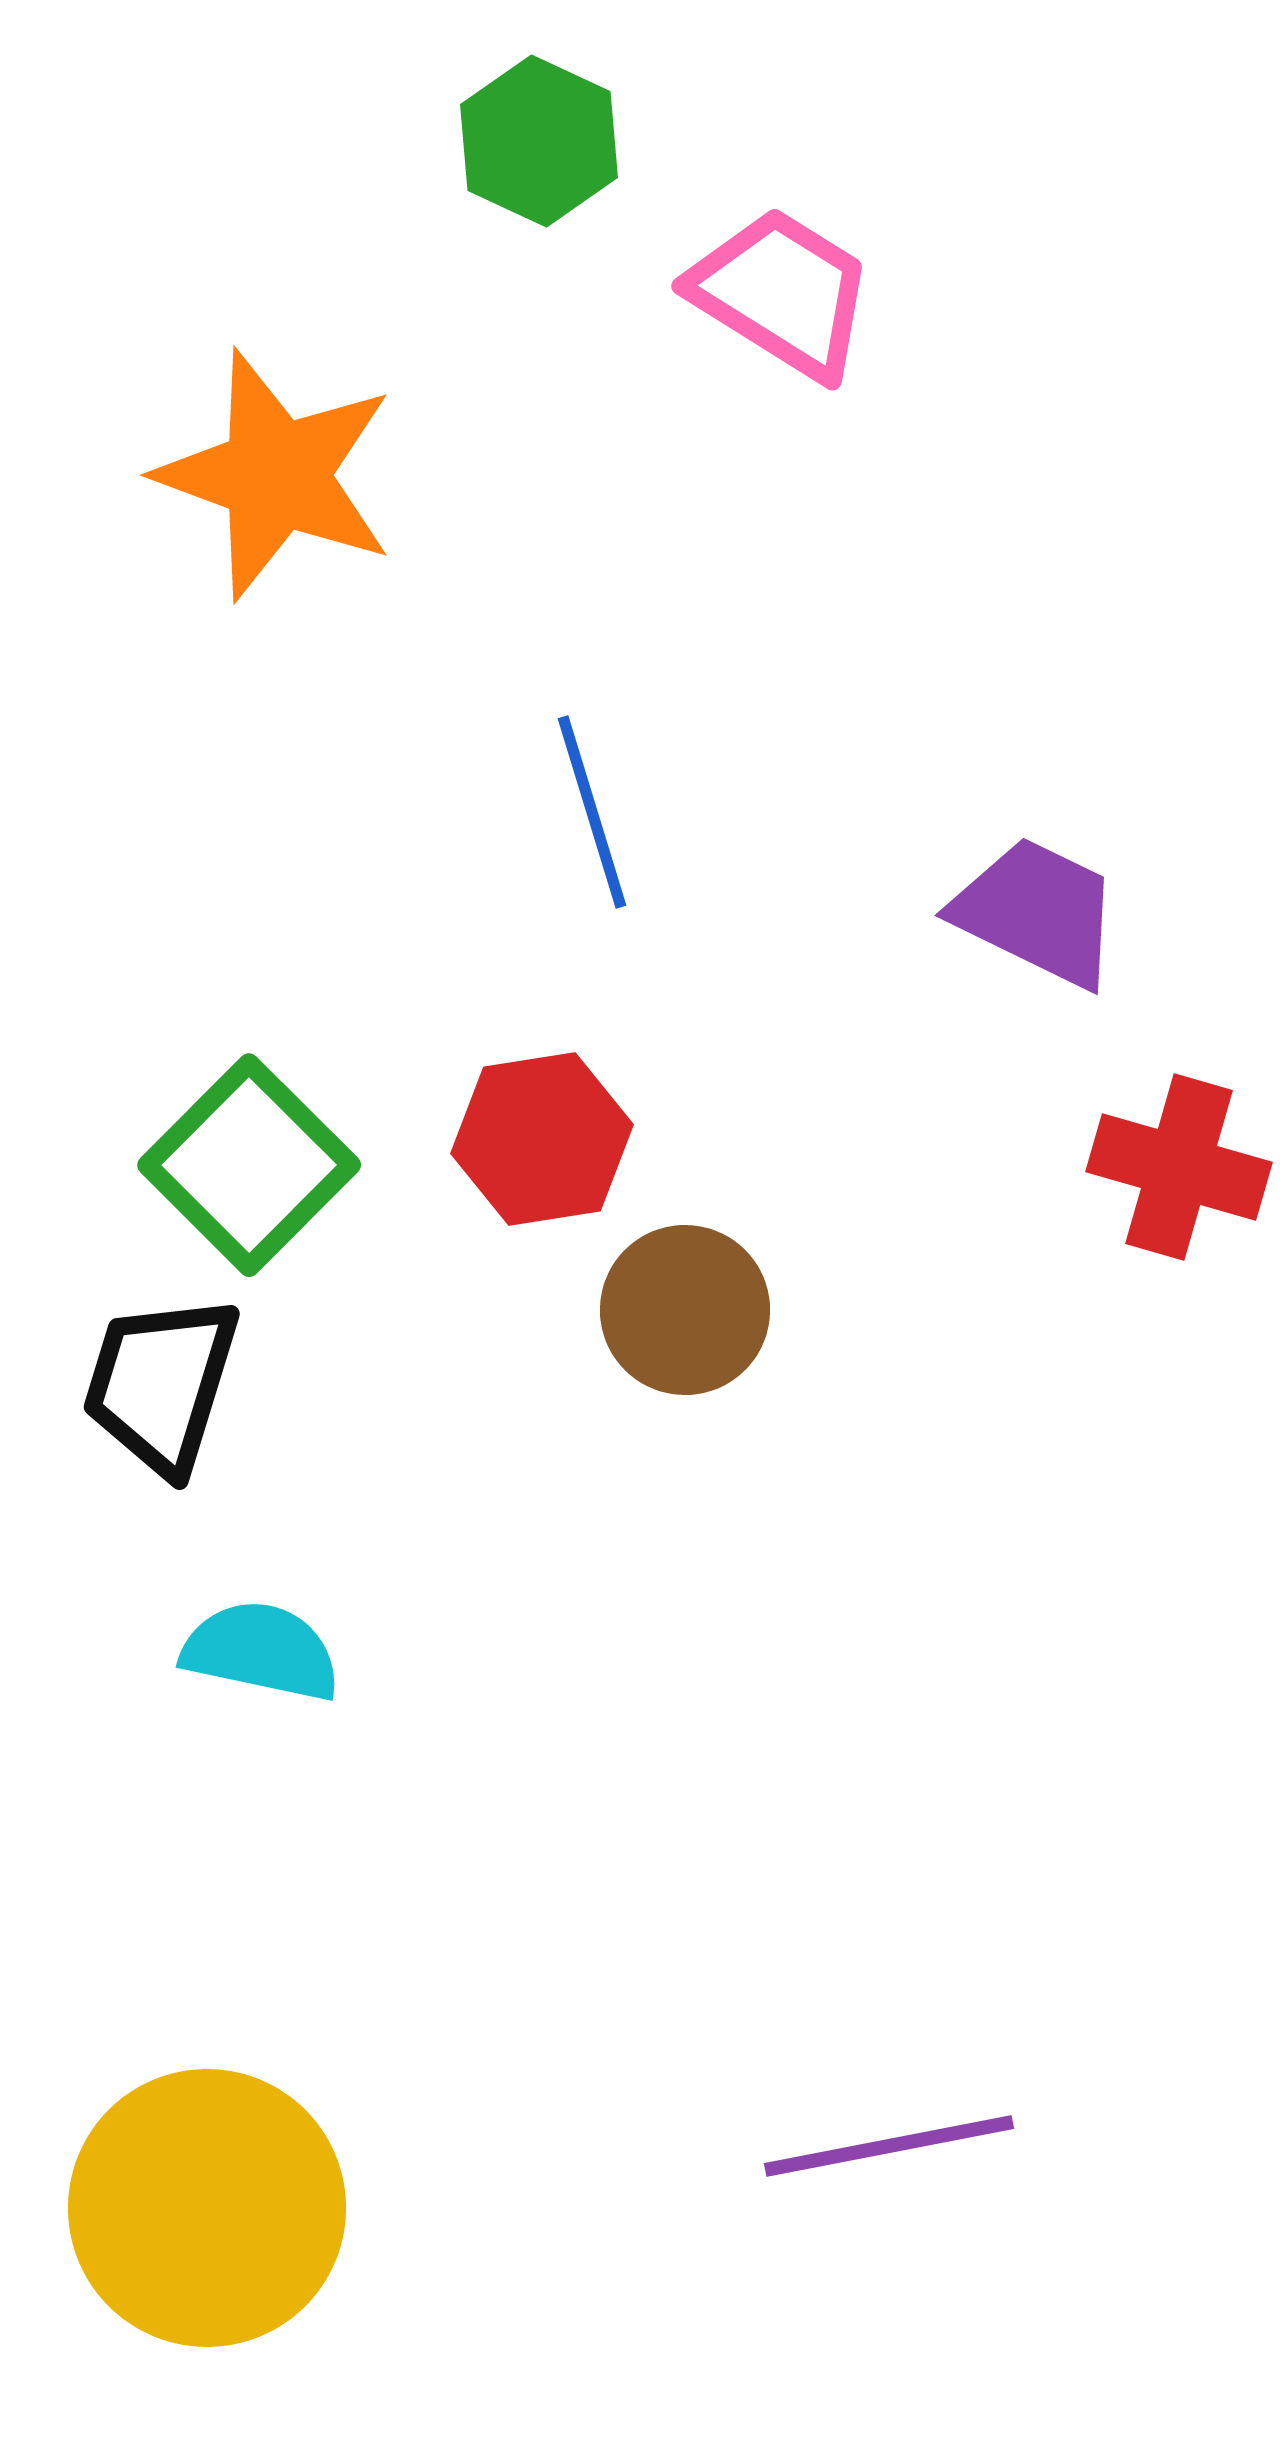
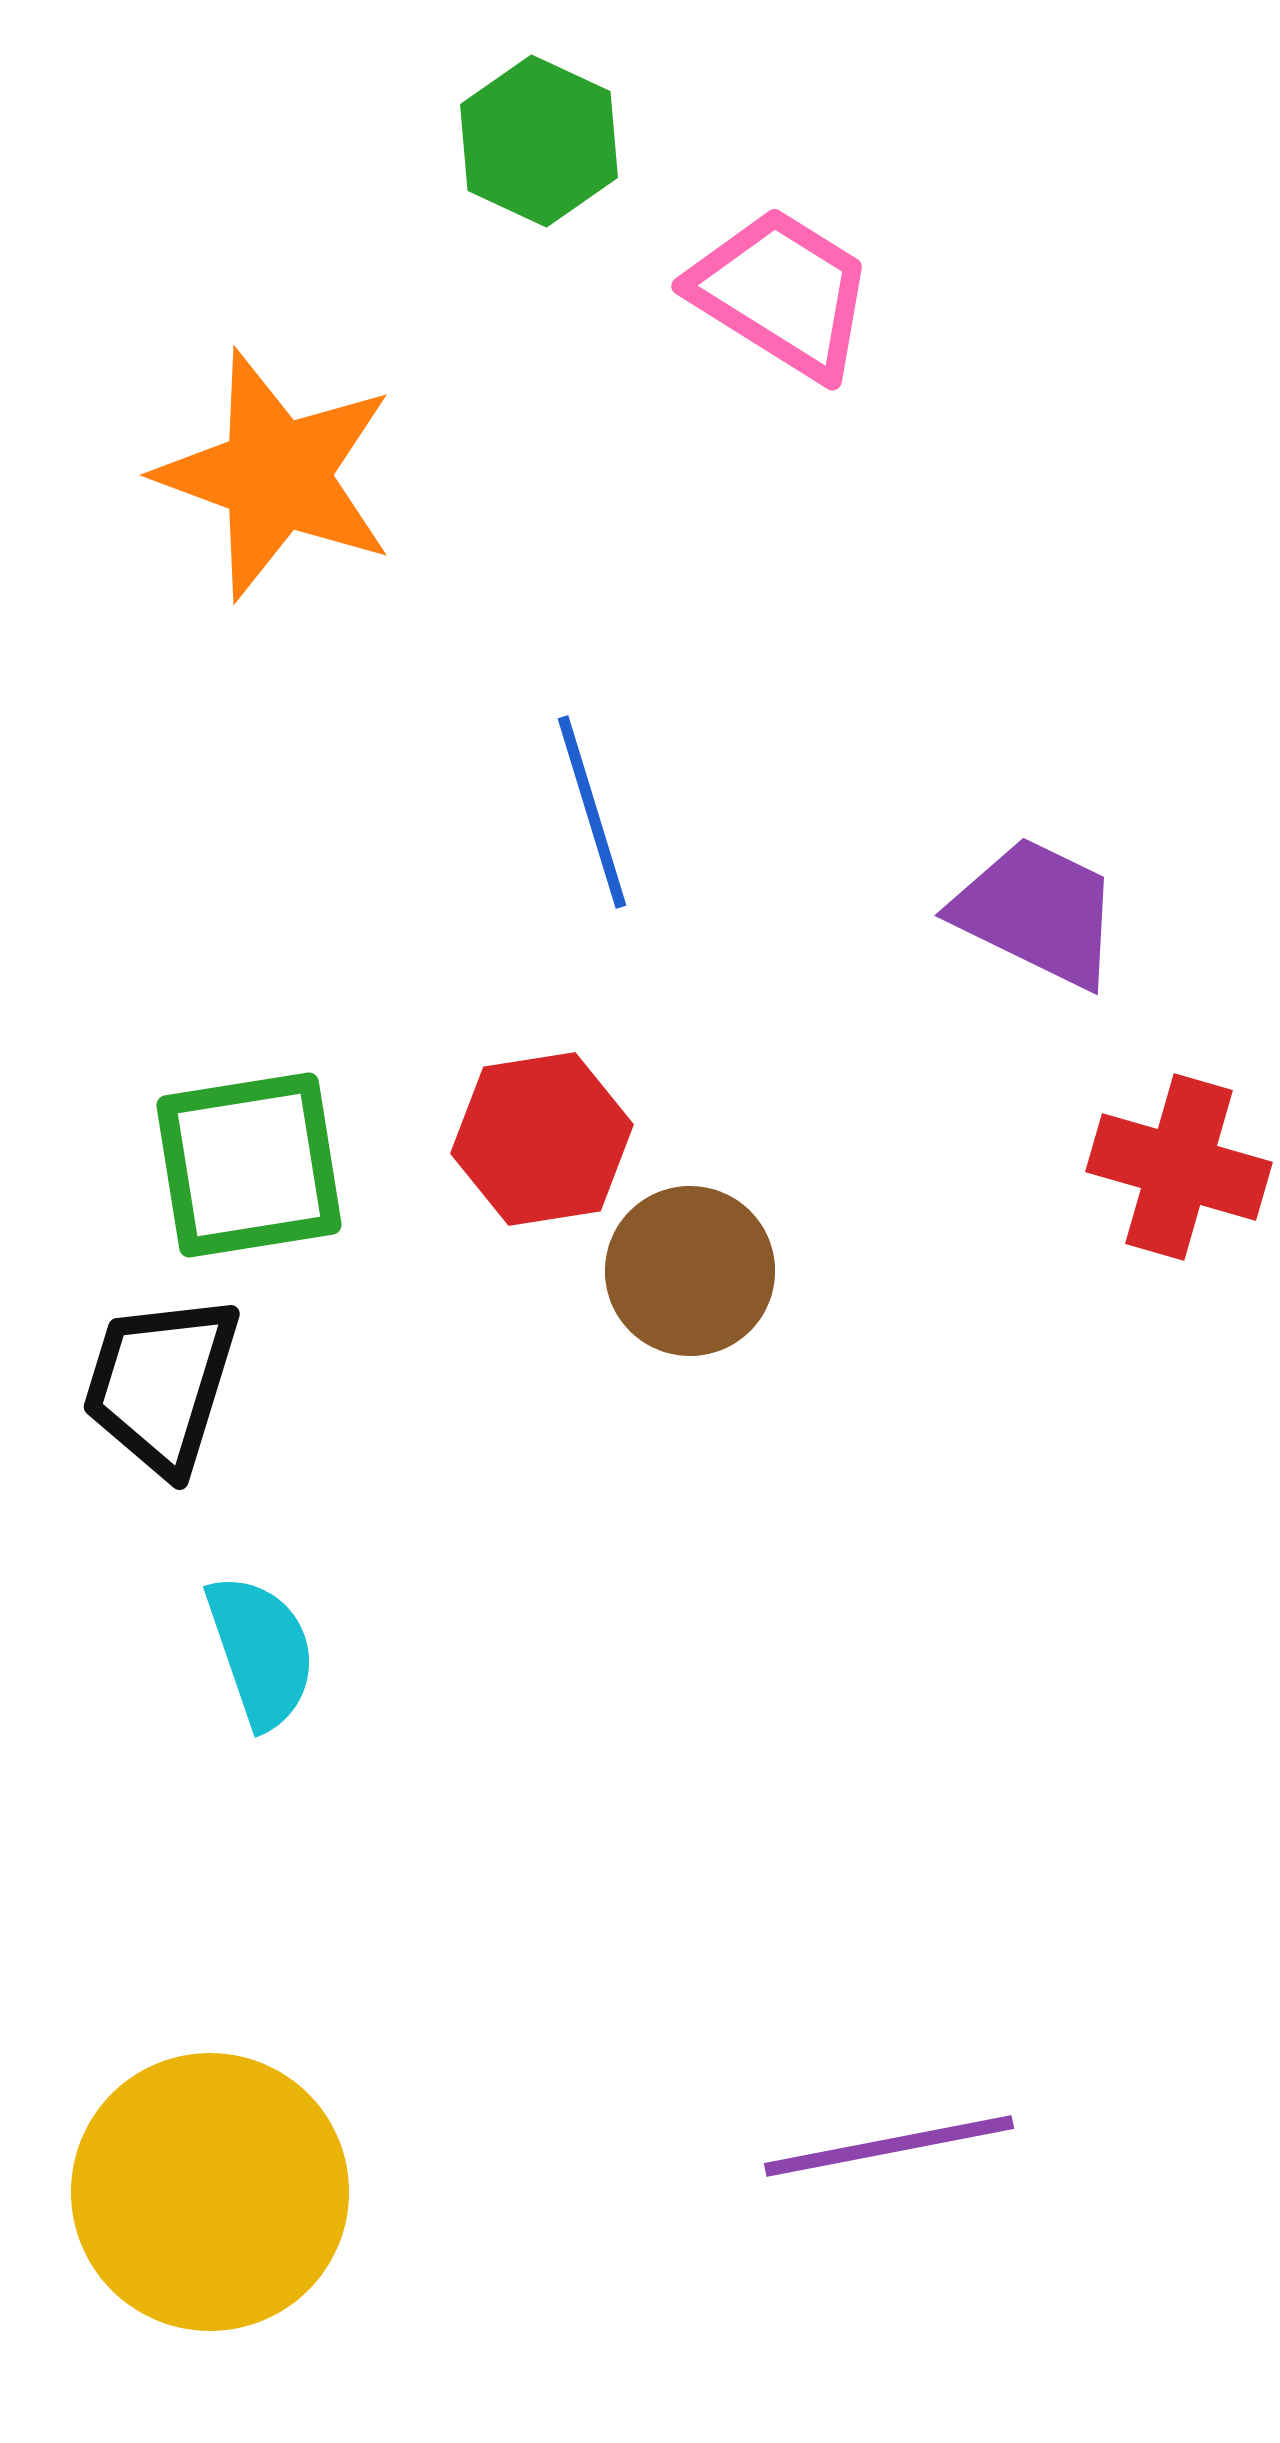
green square: rotated 36 degrees clockwise
brown circle: moved 5 px right, 39 px up
cyan semicircle: rotated 59 degrees clockwise
yellow circle: moved 3 px right, 16 px up
